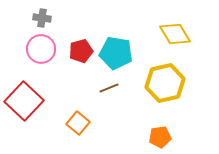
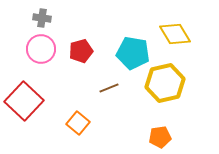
cyan pentagon: moved 17 px right
